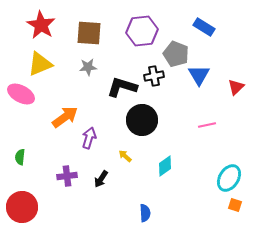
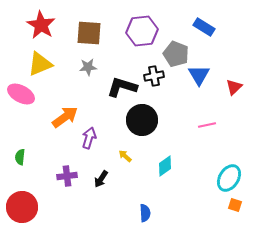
red triangle: moved 2 px left
